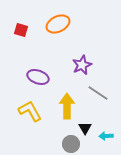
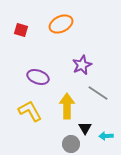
orange ellipse: moved 3 px right
